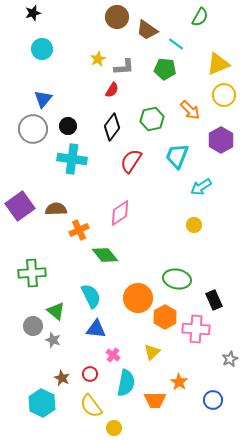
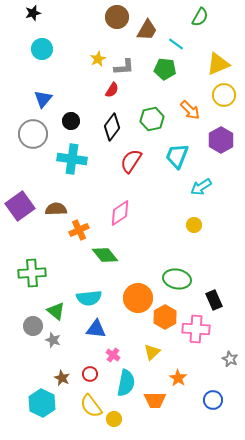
brown trapezoid at (147, 30): rotated 95 degrees counterclockwise
black circle at (68, 126): moved 3 px right, 5 px up
gray circle at (33, 129): moved 5 px down
cyan semicircle at (91, 296): moved 2 px left, 2 px down; rotated 110 degrees clockwise
gray star at (230, 359): rotated 21 degrees counterclockwise
orange star at (179, 382): moved 1 px left, 4 px up
yellow circle at (114, 428): moved 9 px up
